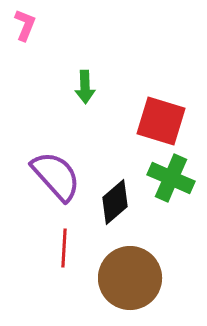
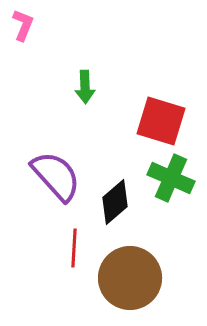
pink L-shape: moved 2 px left
red line: moved 10 px right
